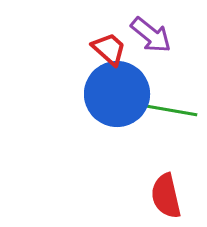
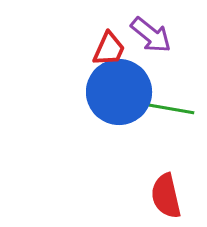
red trapezoid: rotated 72 degrees clockwise
blue circle: moved 2 px right, 2 px up
green line: moved 3 px left, 2 px up
